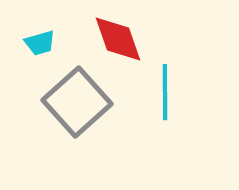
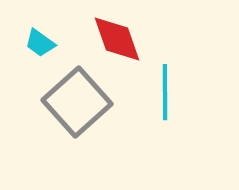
red diamond: moved 1 px left
cyan trapezoid: rotated 52 degrees clockwise
